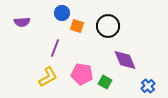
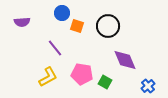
purple line: rotated 60 degrees counterclockwise
